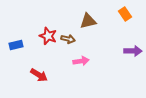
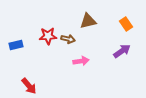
orange rectangle: moved 1 px right, 10 px down
red star: rotated 24 degrees counterclockwise
purple arrow: moved 11 px left; rotated 36 degrees counterclockwise
red arrow: moved 10 px left, 11 px down; rotated 18 degrees clockwise
